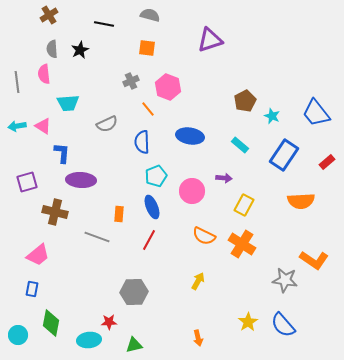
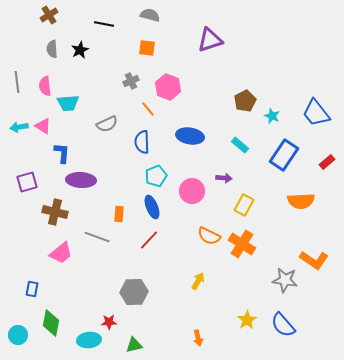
pink semicircle at (44, 74): moved 1 px right, 12 px down
cyan arrow at (17, 126): moved 2 px right, 1 px down
orange semicircle at (204, 236): moved 5 px right
red line at (149, 240): rotated 15 degrees clockwise
pink trapezoid at (38, 255): moved 23 px right, 2 px up
yellow star at (248, 322): moved 1 px left, 2 px up
